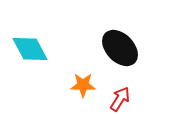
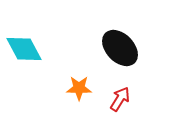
cyan diamond: moved 6 px left
orange star: moved 4 px left, 3 px down
